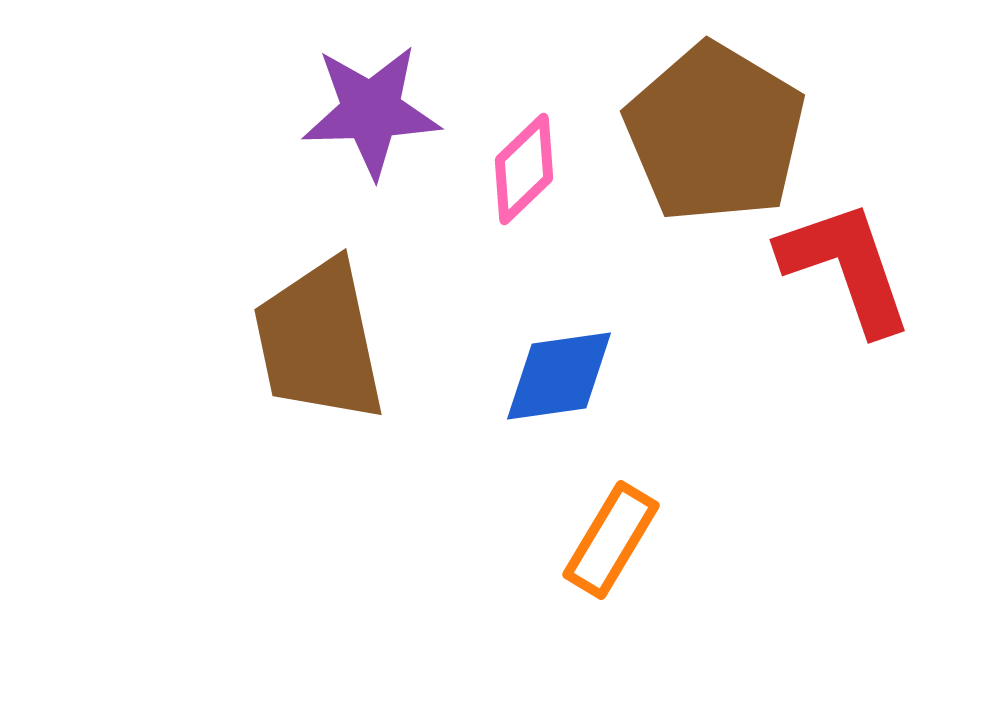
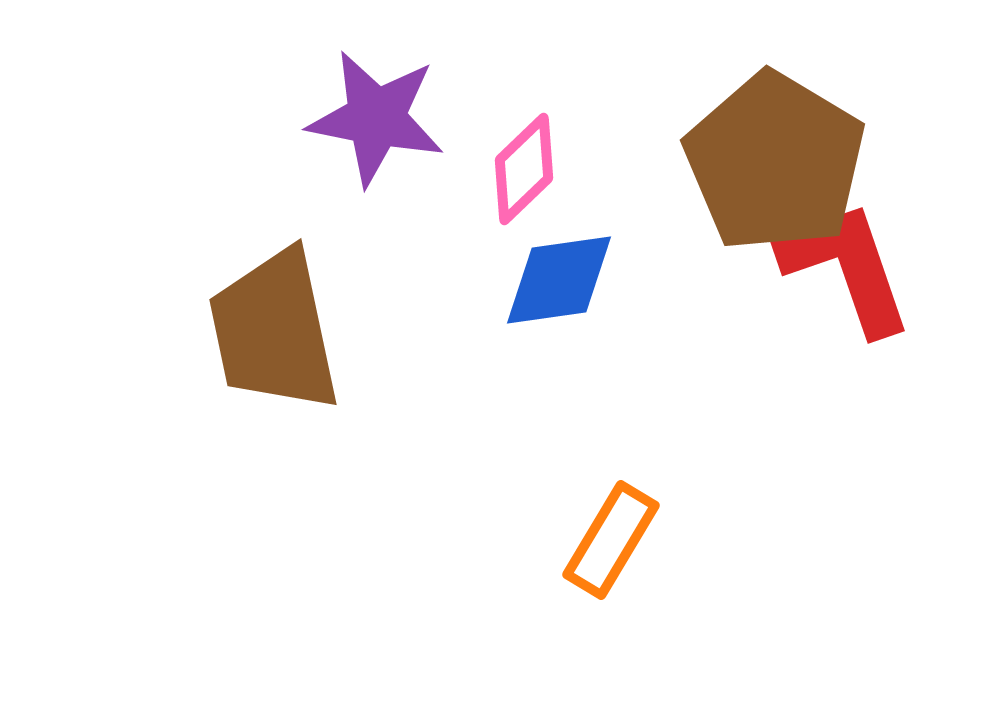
purple star: moved 5 px right, 7 px down; rotated 13 degrees clockwise
brown pentagon: moved 60 px right, 29 px down
brown trapezoid: moved 45 px left, 10 px up
blue diamond: moved 96 px up
